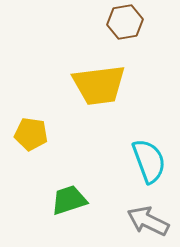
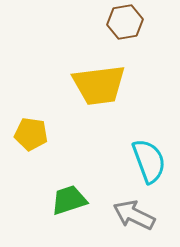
gray arrow: moved 14 px left, 6 px up
